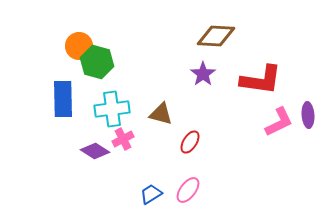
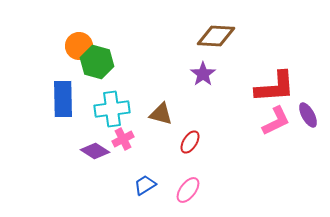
red L-shape: moved 14 px right, 7 px down; rotated 12 degrees counterclockwise
purple ellipse: rotated 25 degrees counterclockwise
pink L-shape: moved 3 px left, 1 px up
blue trapezoid: moved 6 px left, 9 px up
